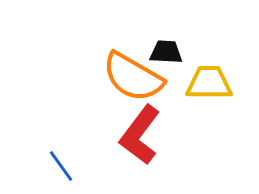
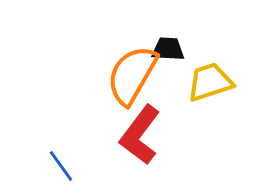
black trapezoid: moved 2 px right, 3 px up
orange semicircle: moved 1 px left, 2 px up; rotated 90 degrees clockwise
yellow trapezoid: moved 1 px right, 1 px up; rotated 18 degrees counterclockwise
